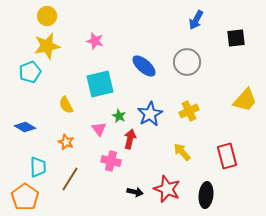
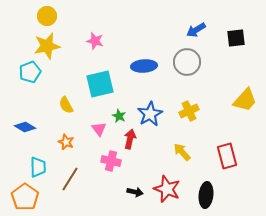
blue arrow: moved 10 px down; rotated 30 degrees clockwise
blue ellipse: rotated 45 degrees counterclockwise
